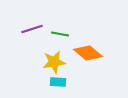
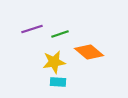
green line: rotated 30 degrees counterclockwise
orange diamond: moved 1 px right, 1 px up
